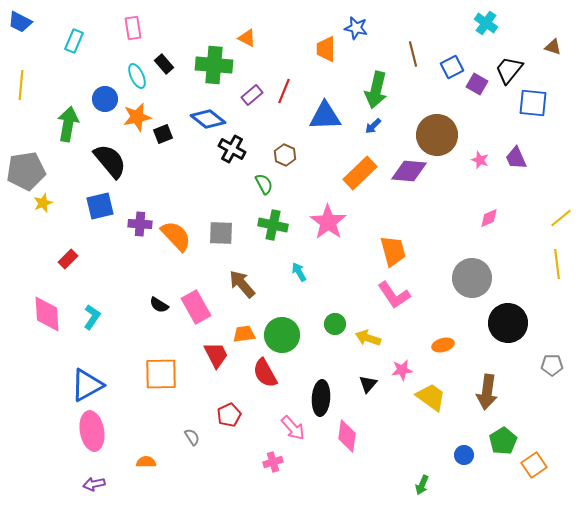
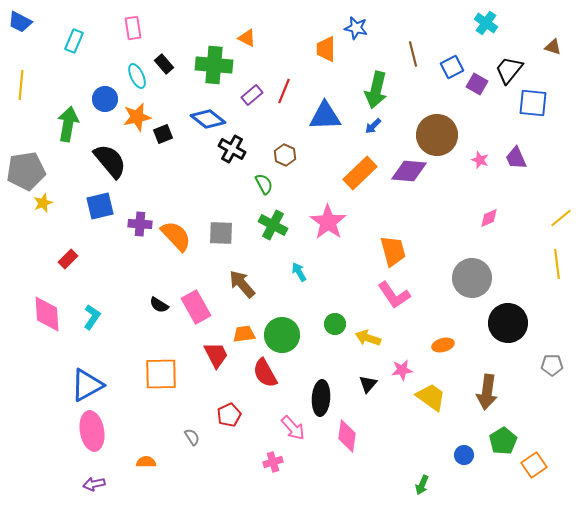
green cross at (273, 225): rotated 16 degrees clockwise
